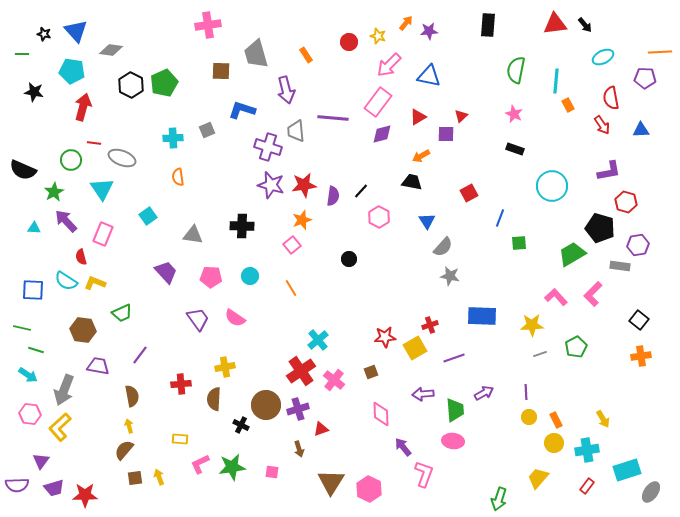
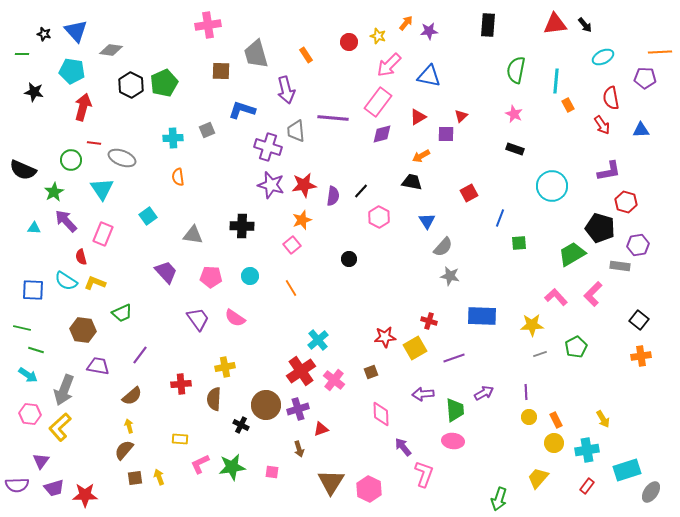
red cross at (430, 325): moved 1 px left, 4 px up; rotated 35 degrees clockwise
brown semicircle at (132, 396): rotated 60 degrees clockwise
